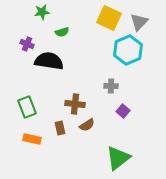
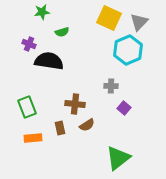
purple cross: moved 2 px right
purple square: moved 1 px right, 3 px up
orange rectangle: moved 1 px right, 1 px up; rotated 18 degrees counterclockwise
